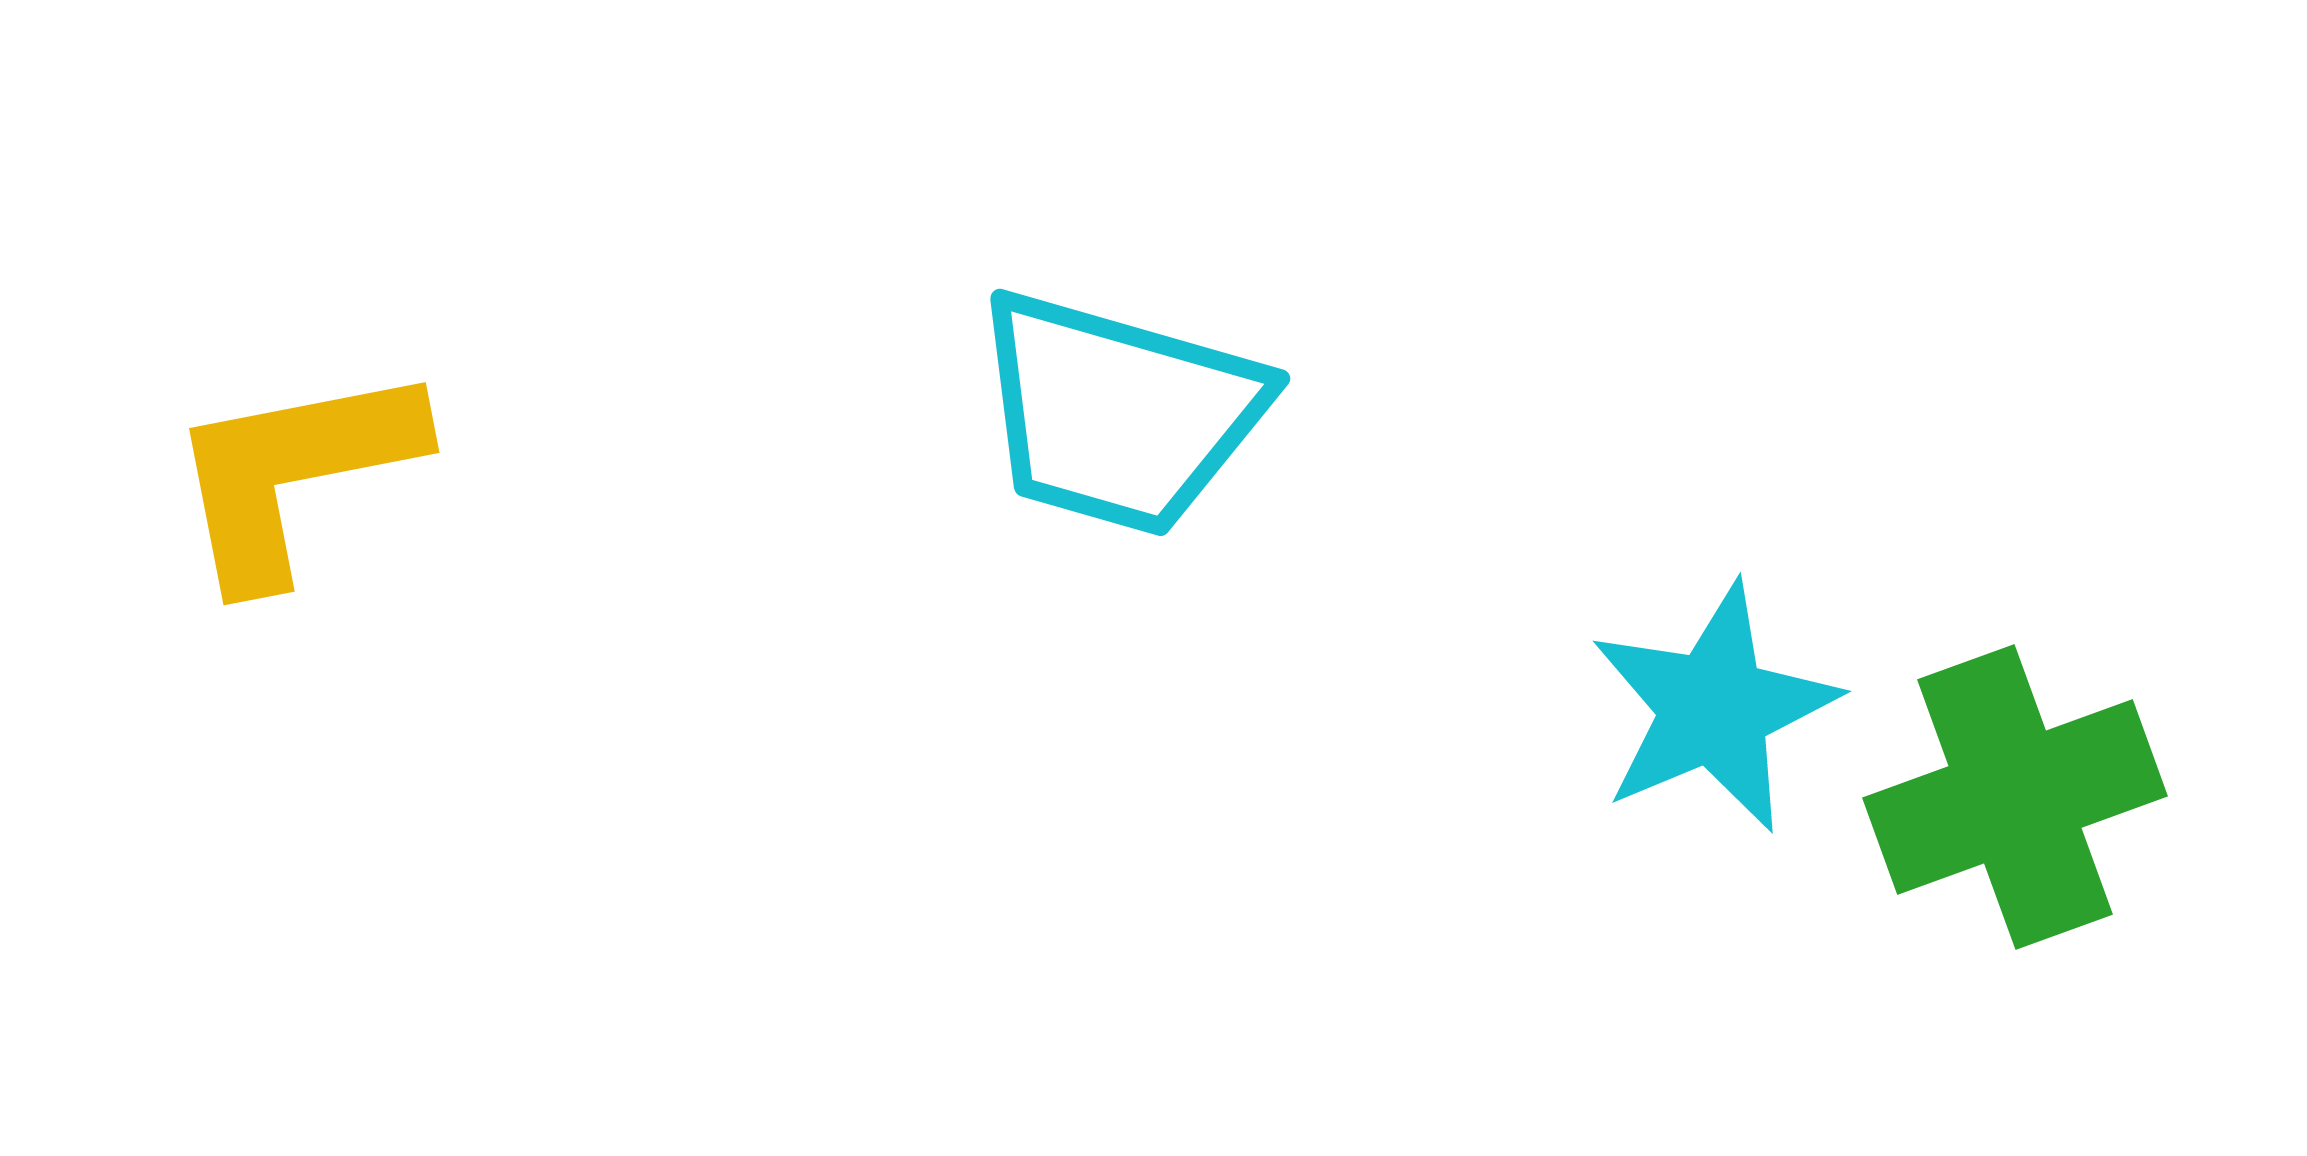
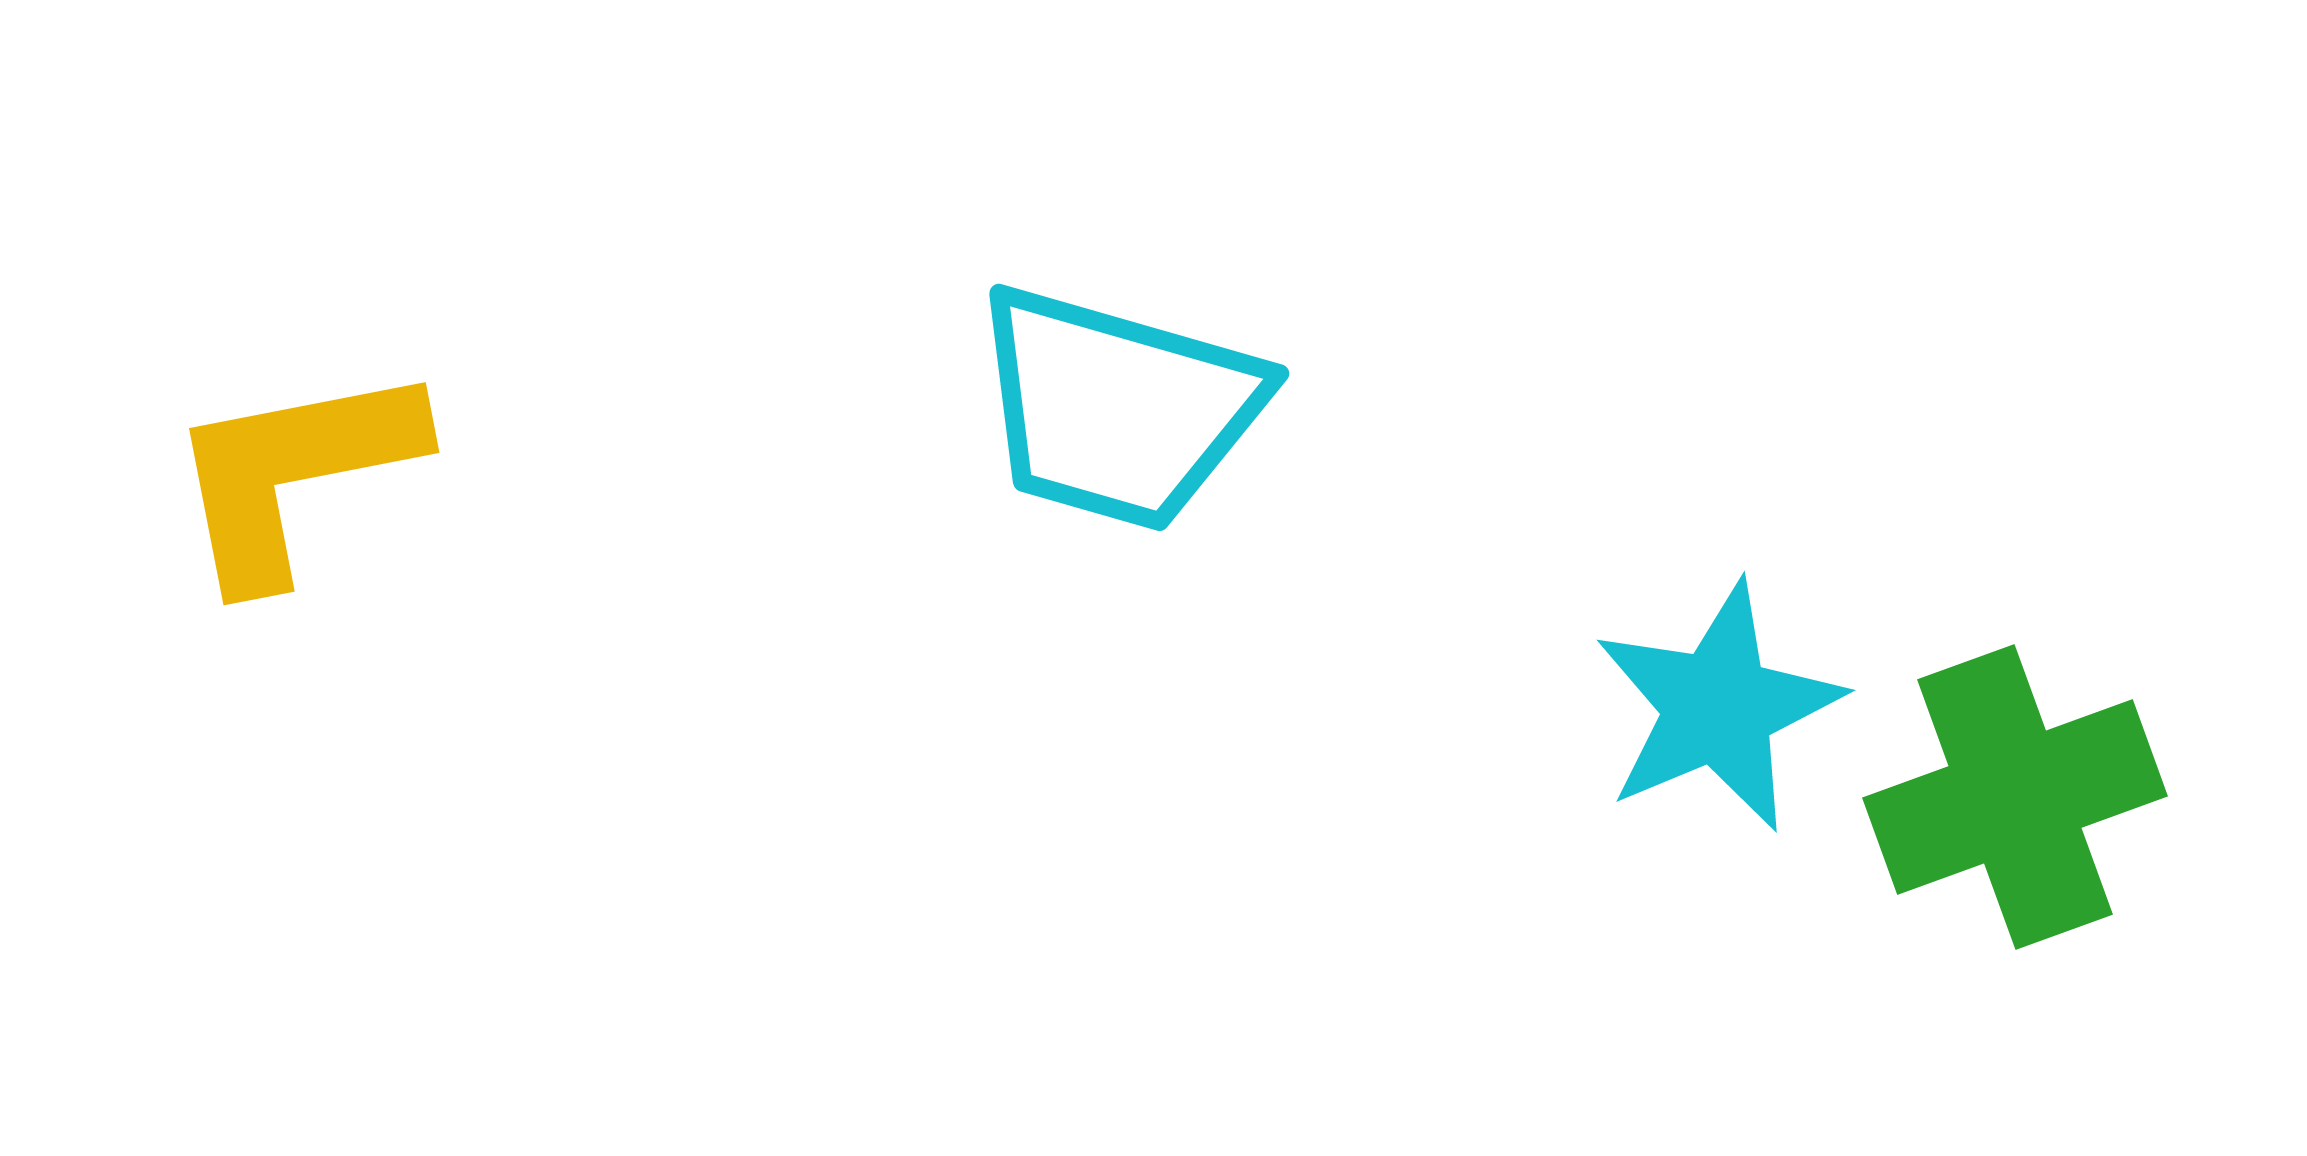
cyan trapezoid: moved 1 px left, 5 px up
cyan star: moved 4 px right, 1 px up
